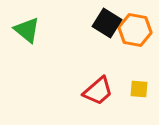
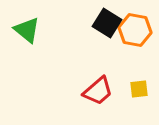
yellow square: rotated 12 degrees counterclockwise
